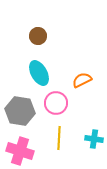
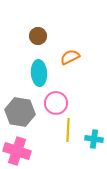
cyan ellipse: rotated 25 degrees clockwise
orange semicircle: moved 12 px left, 23 px up
gray hexagon: moved 1 px down
yellow line: moved 9 px right, 8 px up
pink cross: moved 3 px left
